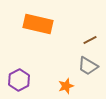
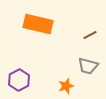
brown line: moved 5 px up
gray trapezoid: rotated 15 degrees counterclockwise
